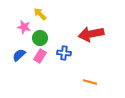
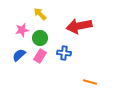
pink star: moved 2 px left, 3 px down; rotated 24 degrees counterclockwise
red arrow: moved 12 px left, 8 px up
